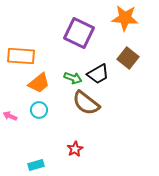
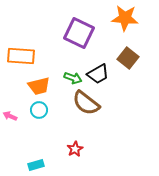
orange trapezoid: moved 3 px down; rotated 25 degrees clockwise
